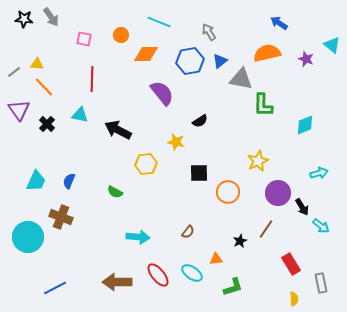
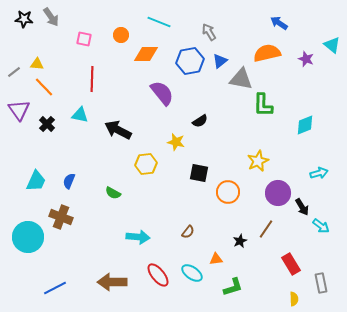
black square at (199, 173): rotated 12 degrees clockwise
green semicircle at (115, 192): moved 2 px left, 1 px down
brown arrow at (117, 282): moved 5 px left
